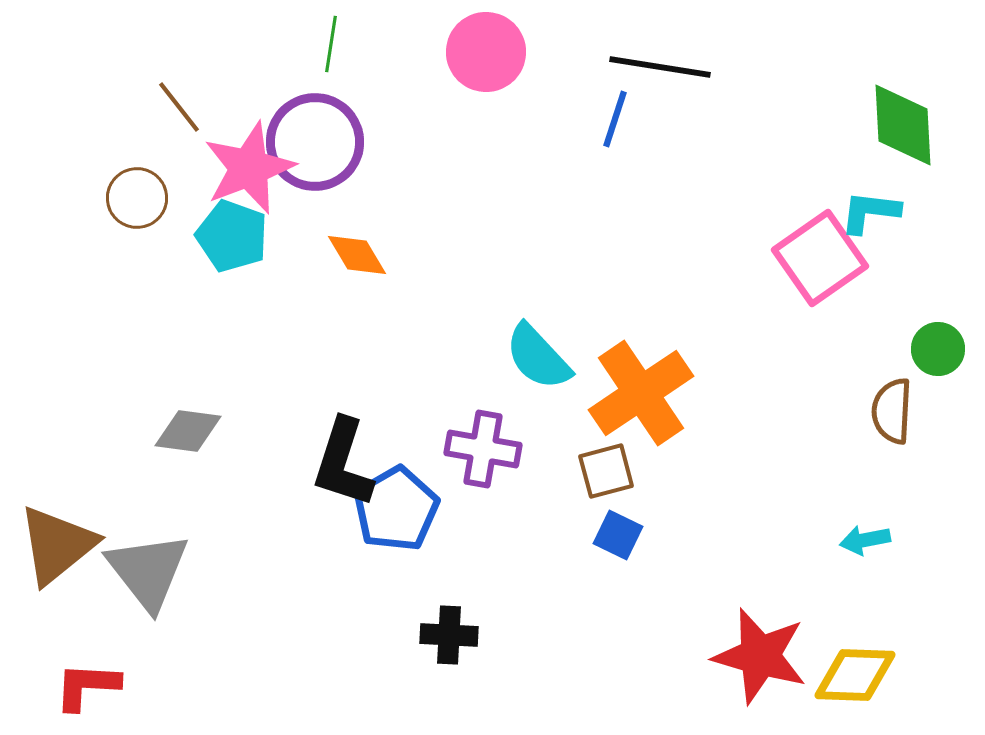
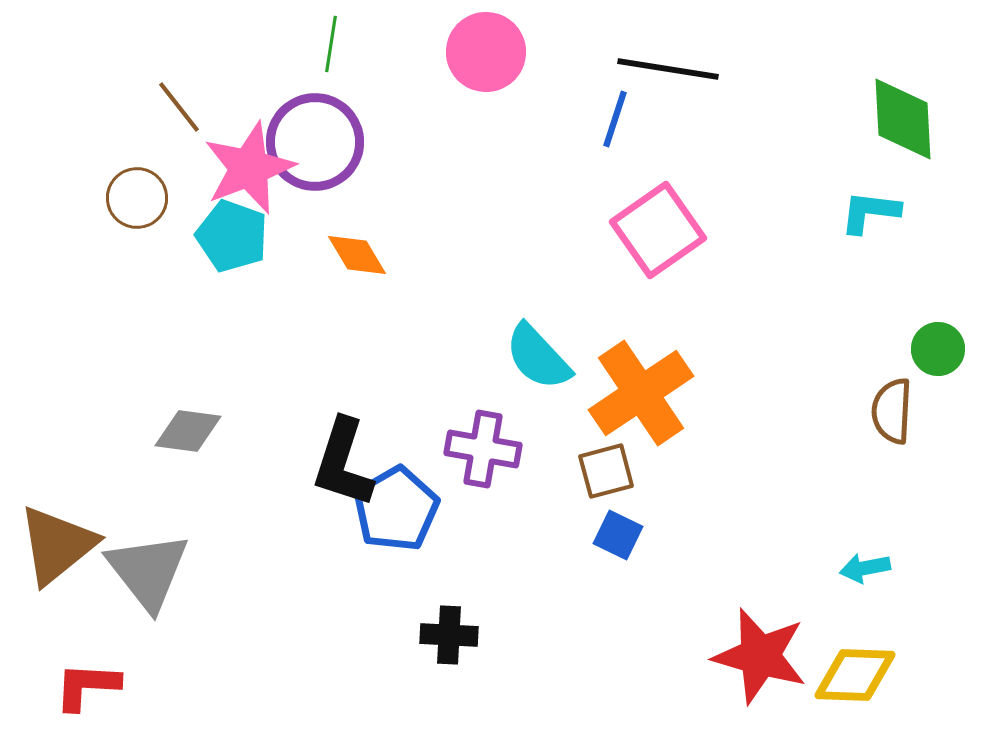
black line: moved 8 px right, 2 px down
green diamond: moved 6 px up
pink square: moved 162 px left, 28 px up
cyan arrow: moved 28 px down
